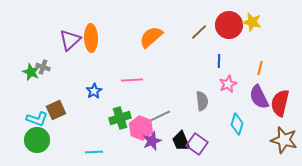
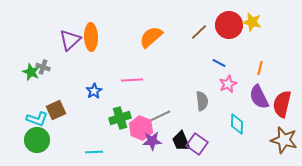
orange ellipse: moved 1 px up
blue line: moved 2 px down; rotated 64 degrees counterclockwise
red semicircle: moved 2 px right, 1 px down
cyan diamond: rotated 15 degrees counterclockwise
purple star: rotated 18 degrees clockwise
